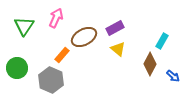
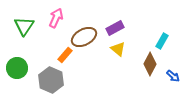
orange rectangle: moved 3 px right
